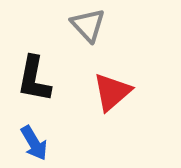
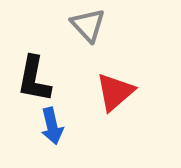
red triangle: moved 3 px right
blue arrow: moved 18 px right, 17 px up; rotated 18 degrees clockwise
